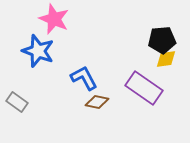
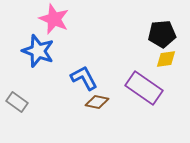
black pentagon: moved 6 px up
